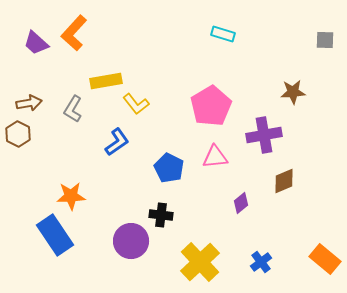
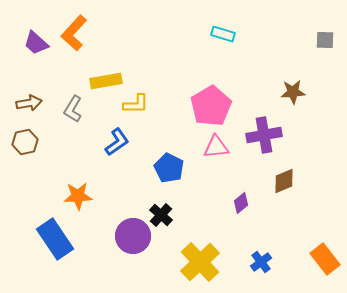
yellow L-shape: rotated 52 degrees counterclockwise
brown hexagon: moved 7 px right, 8 px down; rotated 20 degrees clockwise
pink triangle: moved 1 px right, 10 px up
orange star: moved 7 px right
black cross: rotated 35 degrees clockwise
blue rectangle: moved 4 px down
purple circle: moved 2 px right, 5 px up
orange rectangle: rotated 12 degrees clockwise
